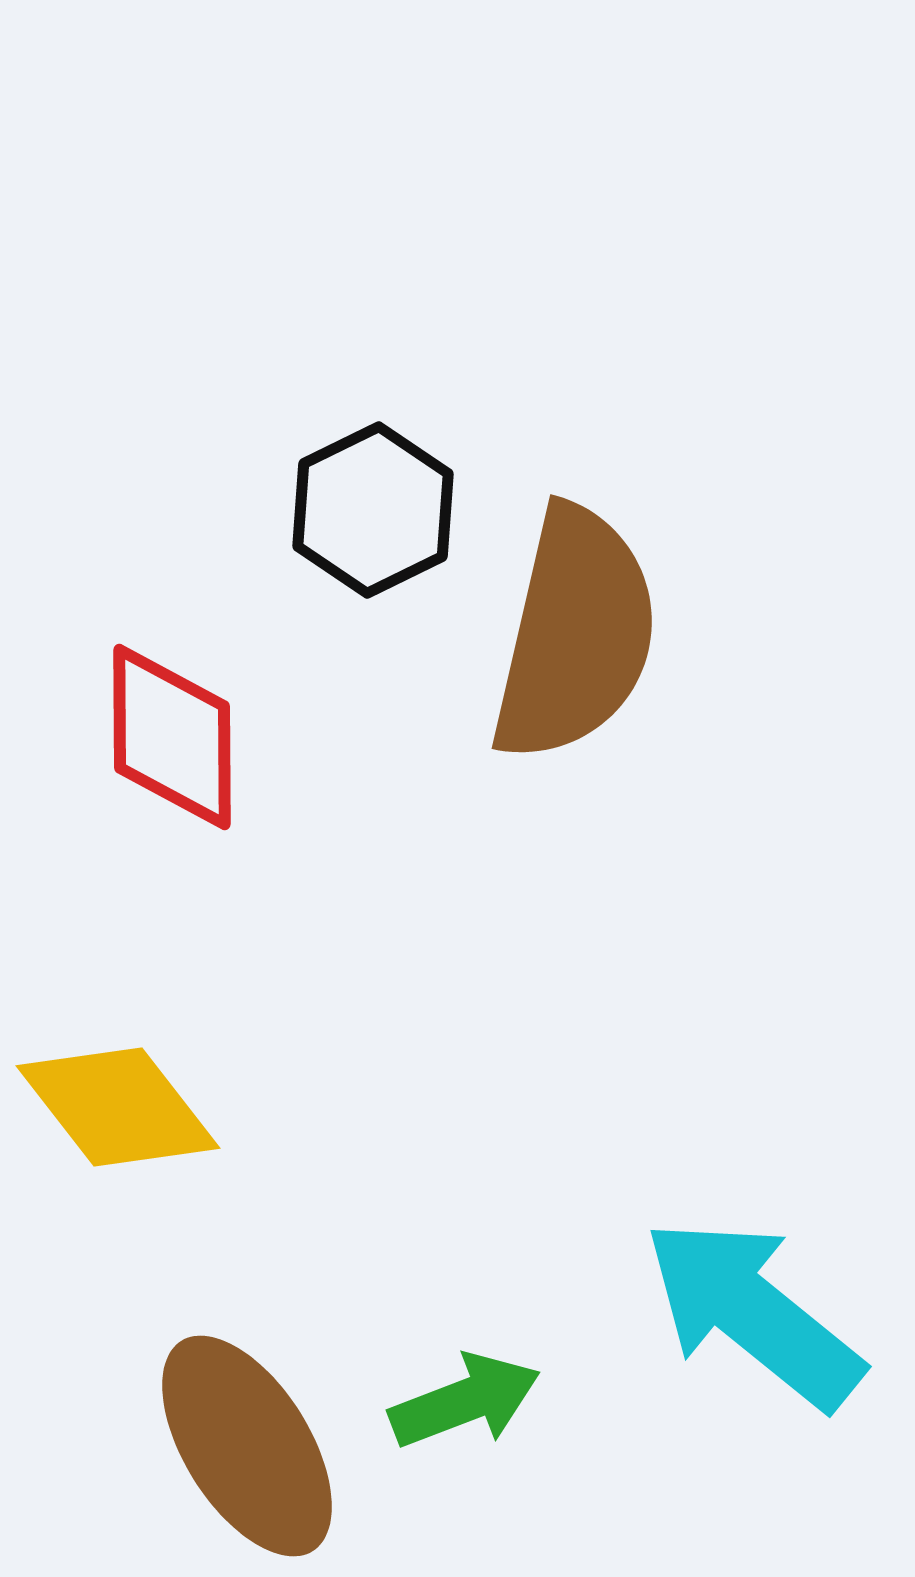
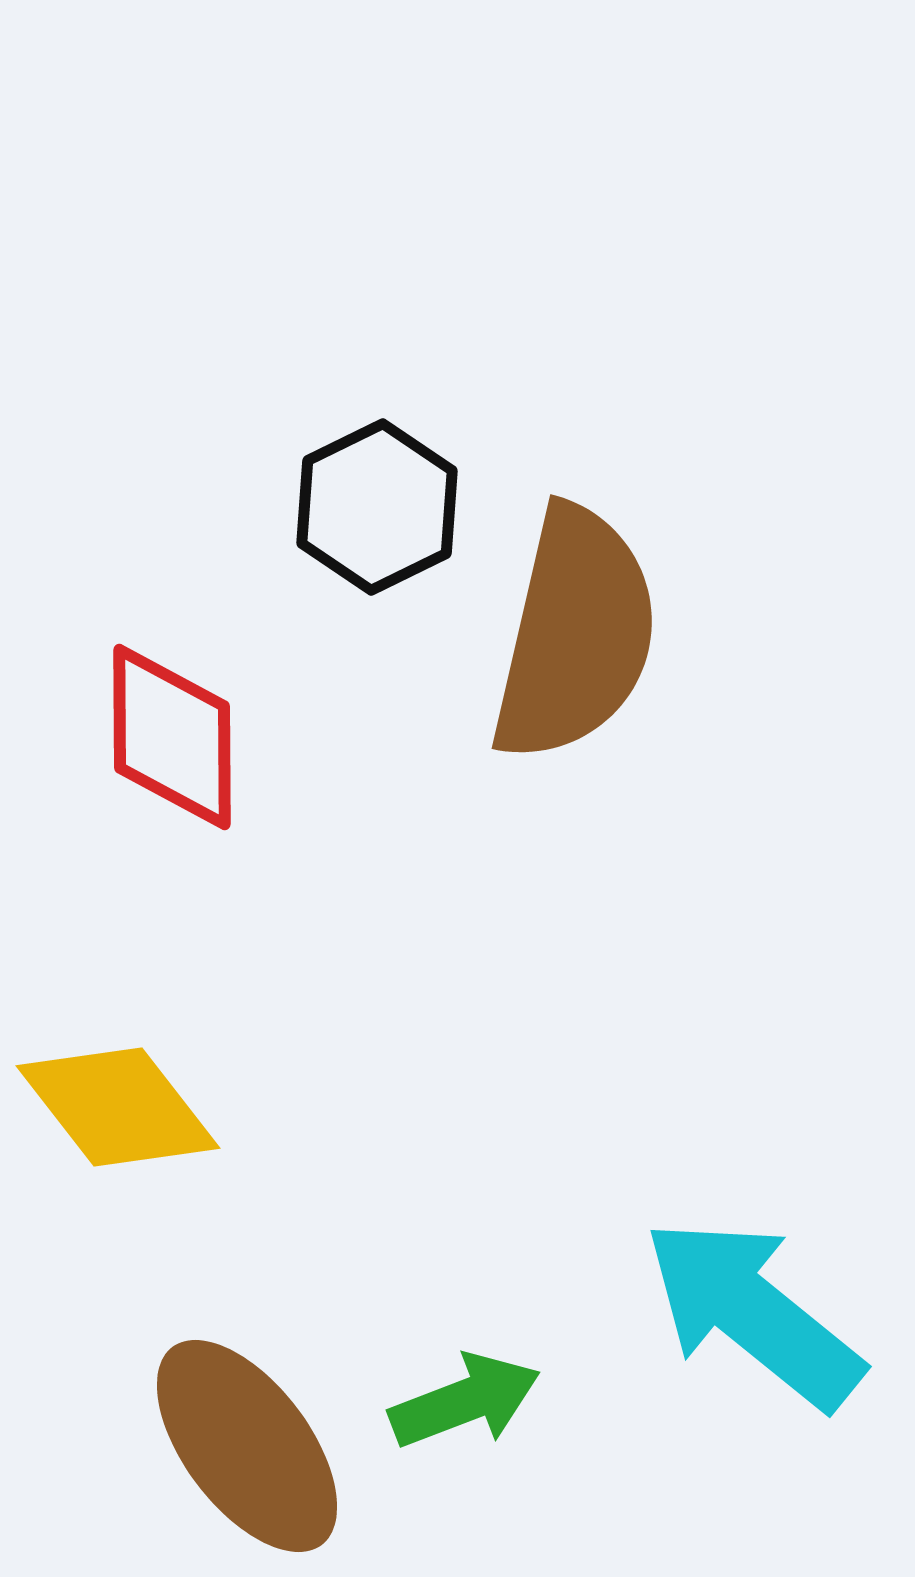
black hexagon: moved 4 px right, 3 px up
brown ellipse: rotated 5 degrees counterclockwise
